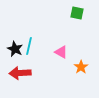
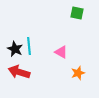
cyan line: rotated 18 degrees counterclockwise
orange star: moved 3 px left, 6 px down; rotated 16 degrees clockwise
red arrow: moved 1 px left, 1 px up; rotated 20 degrees clockwise
